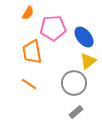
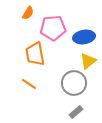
blue ellipse: rotated 60 degrees counterclockwise
orange trapezoid: moved 3 px right, 2 px down
